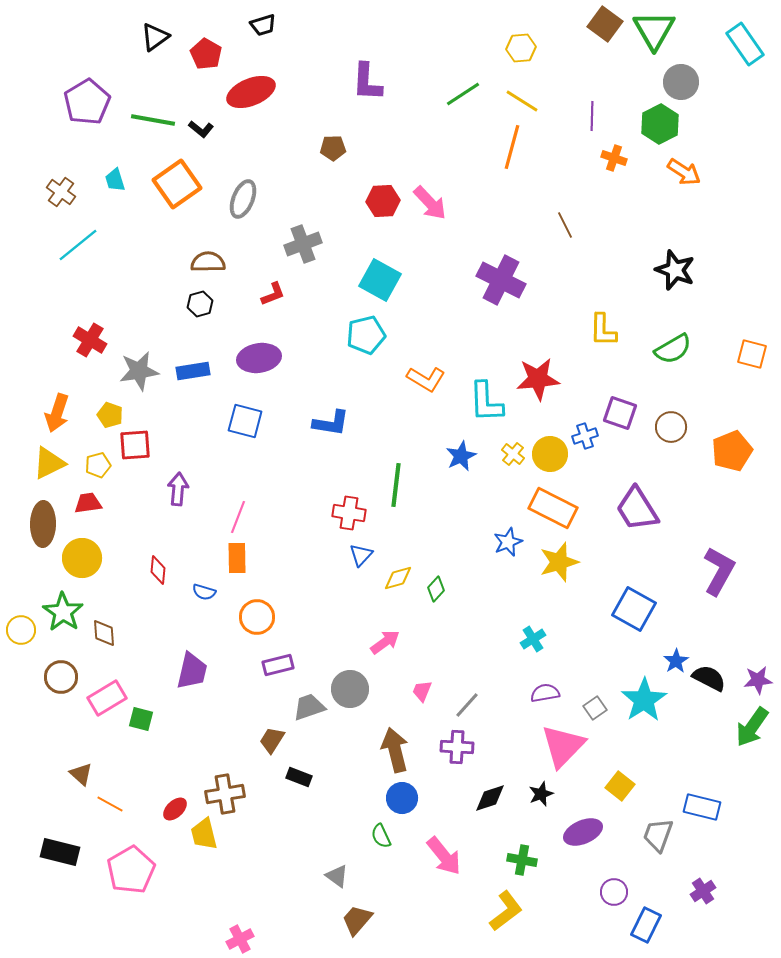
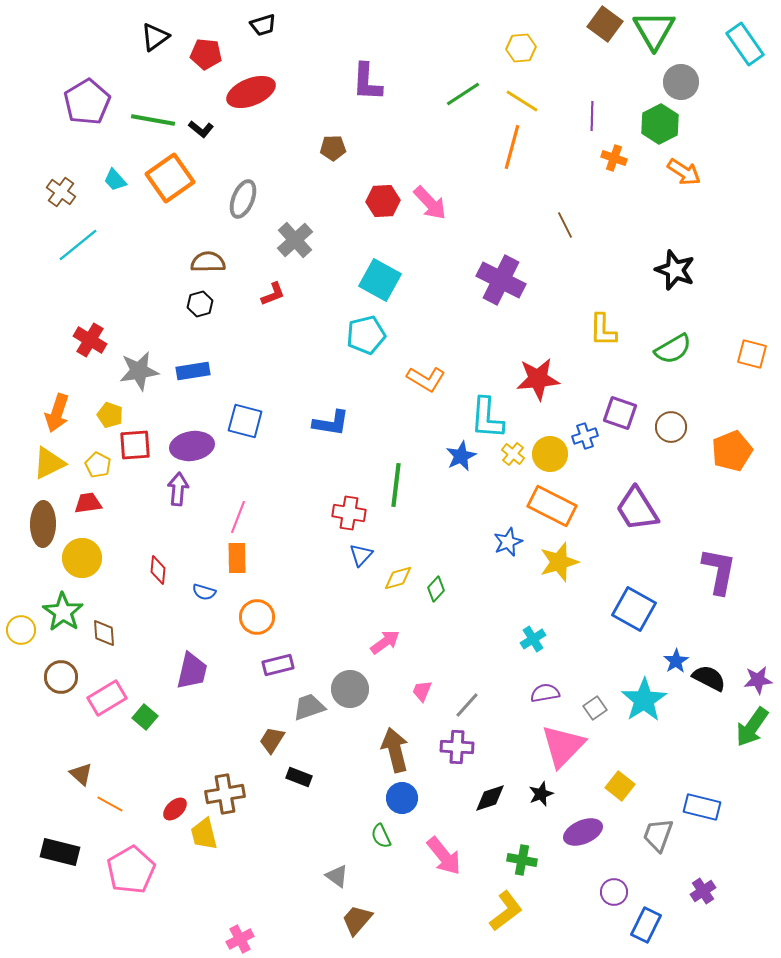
red pentagon at (206, 54): rotated 24 degrees counterclockwise
cyan trapezoid at (115, 180): rotated 25 degrees counterclockwise
orange square at (177, 184): moved 7 px left, 6 px up
gray cross at (303, 244): moved 8 px left, 4 px up; rotated 21 degrees counterclockwise
purple ellipse at (259, 358): moved 67 px left, 88 px down
cyan L-shape at (486, 402): moved 1 px right, 16 px down; rotated 6 degrees clockwise
yellow pentagon at (98, 465): rotated 30 degrees counterclockwise
orange rectangle at (553, 508): moved 1 px left, 2 px up
purple L-shape at (719, 571): rotated 18 degrees counterclockwise
green square at (141, 719): moved 4 px right, 2 px up; rotated 25 degrees clockwise
